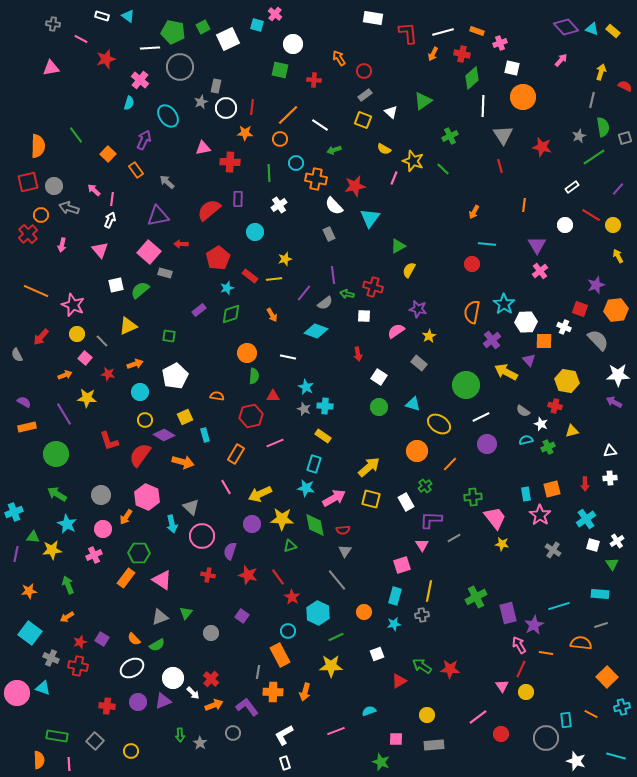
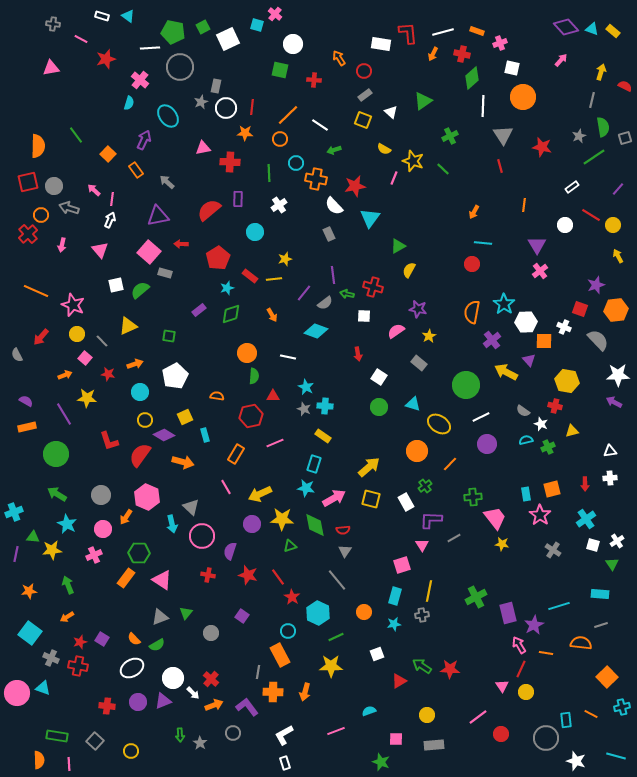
white rectangle at (373, 18): moved 8 px right, 26 px down
cyan line at (487, 244): moved 4 px left, 1 px up
purple semicircle at (24, 402): moved 2 px right, 1 px up
